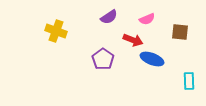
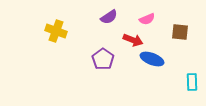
cyan rectangle: moved 3 px right, 1 px down
